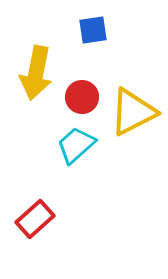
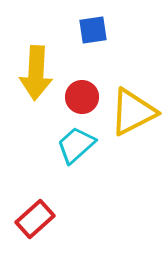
yellow arrow: rotated 8 degrees counterclockwise
